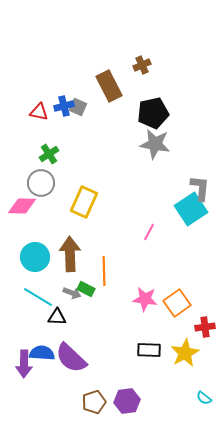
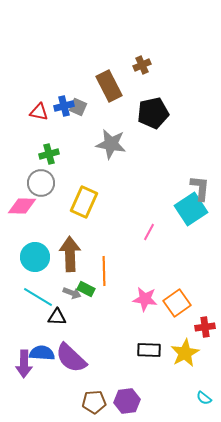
gray star: moved 44 px left
green cross: rotated 18 degrees clockwise
brown pentagon: rotated 15 degrees clockwise
